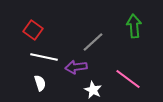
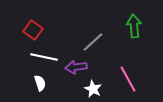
pink line: rotated 24 degrees clockwise
white star: moved 1 px up
